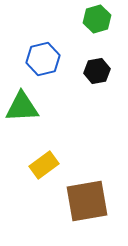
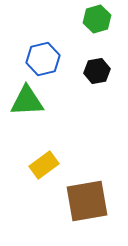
green triangle: moved 5 px right, 6 px up
